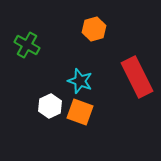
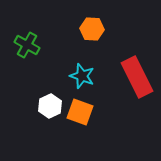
orange hexagon: moved 2 px left; rotated 20 degrees clockwise
cyan star: moved 2 px right, 5 px up
